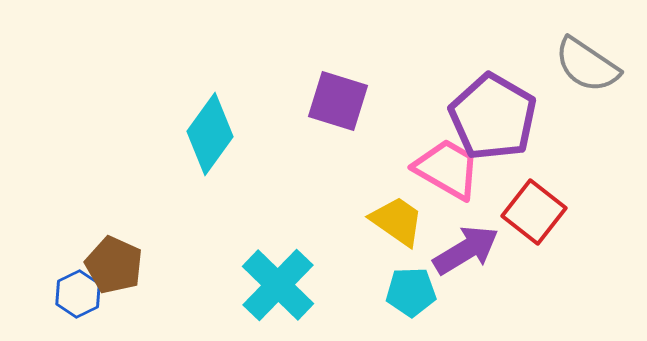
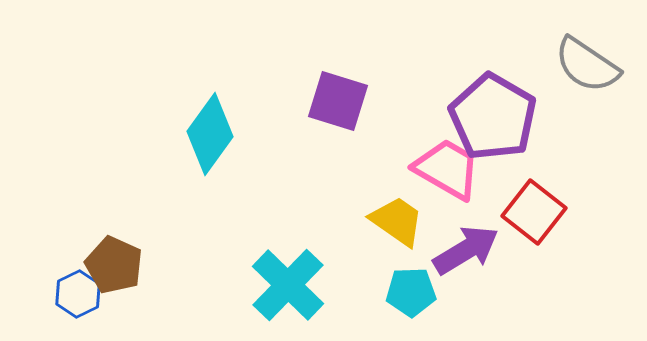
cyan cross: moved 10 px right
